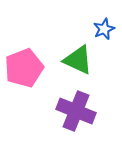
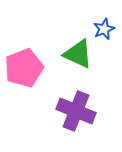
green triangle: moved 6 px up
